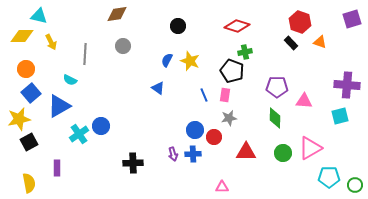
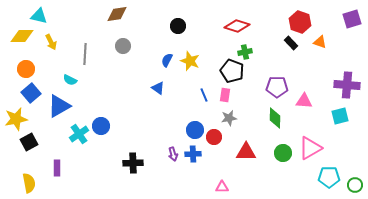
yellow star at (19, 119): moved 3 px left
